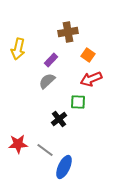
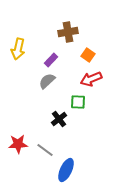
blue ellipse: moved 2 px right, 3 px down
